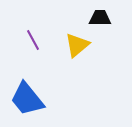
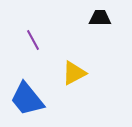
yellow triangle: moved 3 px left, 28 px down; rotated 12 degrees clockwise
